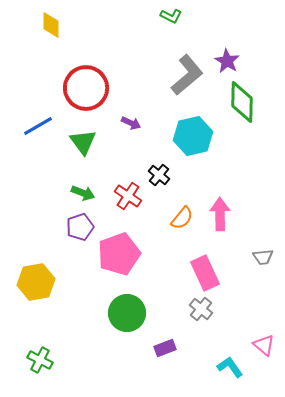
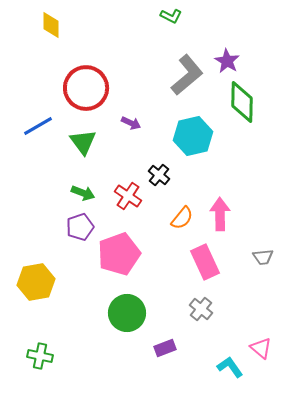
pink rectangle: moved 11 px up
pink triangle: moved 3 px left, 3 px down
green cross: moved 4 px up; rotated 15 degrees counterclockwise
